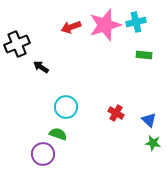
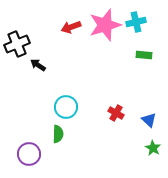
black arrow: moved 3 px left, 2 px up
green semicircle: rotated 72 degrees clockwise
green star: moved 5 px down; rotated 21 degrees clockwise
purple circle: moved 14 px left
